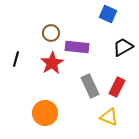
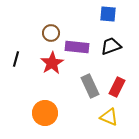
blue square: rotated 18 degrees counterclockwise
black trapezoid: moved 12 px left, 1 px up; rotated 10 degrees clockwise
